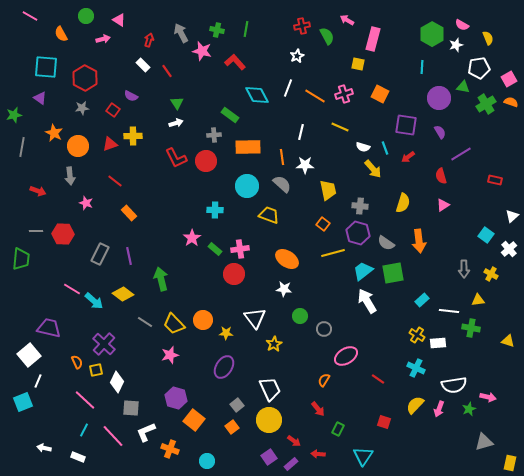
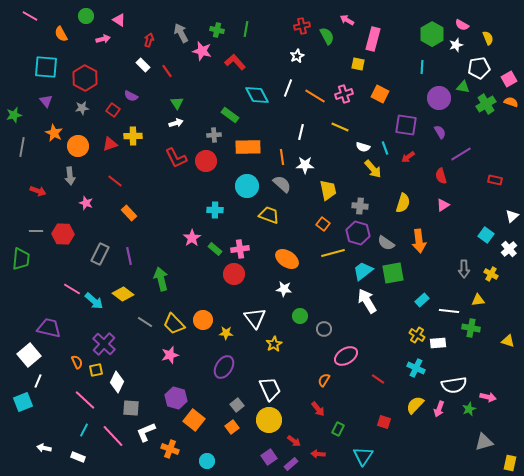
purple triangle at (40, 98): moved 6 px right, 3 px down; rotated 16 degrees clockwise
